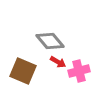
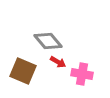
gray diamond: moved 2 px left
pink cross: moved 3 px right, 3 px down; rotated 25 degrees clockwise
